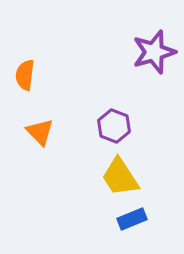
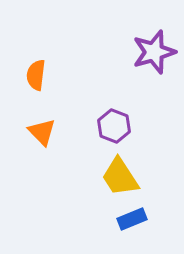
orange semicircle: moved 11 px right
orange triangle: moved 2 px right
